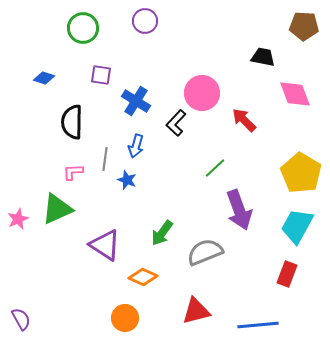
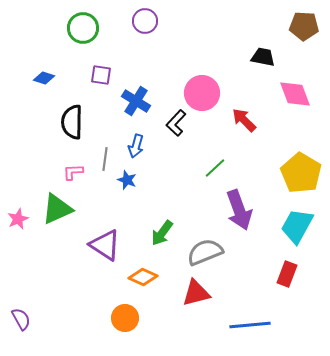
red triangle: moved 18 px up
blue line: moved 8 px left
